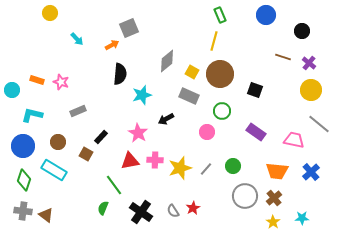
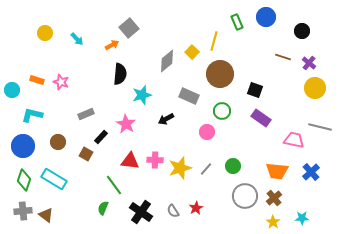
yellow circle at (50, 13): moved 5 px left, 20 px down
green rectangle at (220, 15): moved 17 px right, 7 px down
blue circle at (266, 15): moved 2 px down
gray square at (129, 28): rotated 18 degrees counterclockwise
yellow square at (192, 72): moved 20 px up; rotated 16 degrees clockwise
yellow circle at (311, 90): moved 4 px right, 2 px up
gray rectangle at (78, 111): moved 8 px right, 3 px down
gray line at (319, 124): moved 1 px right, 3 px down; rotated 25 degrees counterclockwise
purple rectangle at (256, 132): moved 5 px right, 14 px up
pink star at (138, 133): moved 12 px left, 9 px up
red triangle at (130, 161): rotated 18 degrees clockwise
cyan rectangle at (54, 170): moved 9 px down
red star at (193, 208): moved 3 px right
gray cross at (23, 211): rotated 12 degrees counterclockwise
